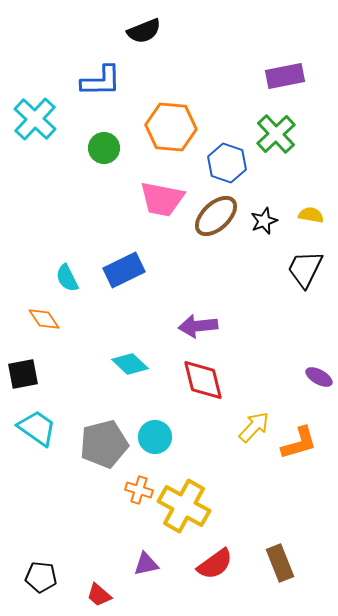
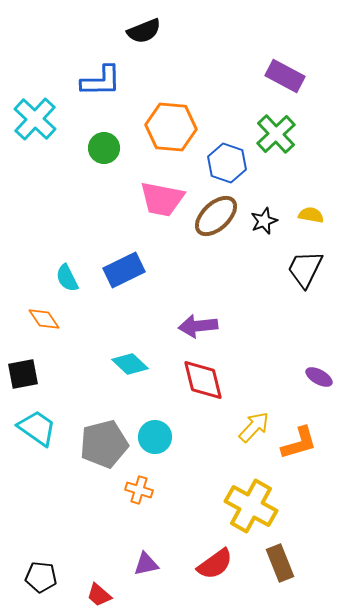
purple rectangle: rotated 39 degrees clockwise
yellow cross: moved 67 px right
